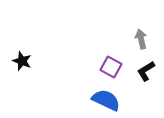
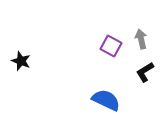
black star: moved 1 px left
purple square: moved 21 px up
black L-shape: moved 1 px left, 1 px down
